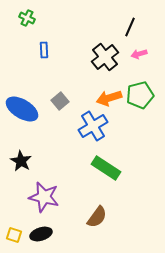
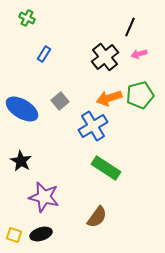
blue rectangle: moved 4 px down; rotated 35 degrees clockwise
